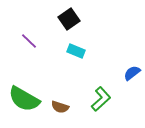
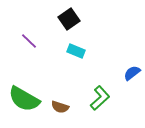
green L-shape: moved 1 px left, 1 px up
